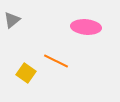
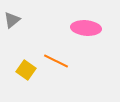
pink ellipse: moved 1 px down
yellow square: moved 3 px up
